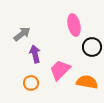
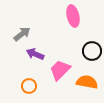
pink ellipse: moved 1 px left, 9 px up
black circle: moved 4 px down
purple arrow: rotated 54 degrees counterclockwise
orange circle: moved 2 px left, 3 px down
